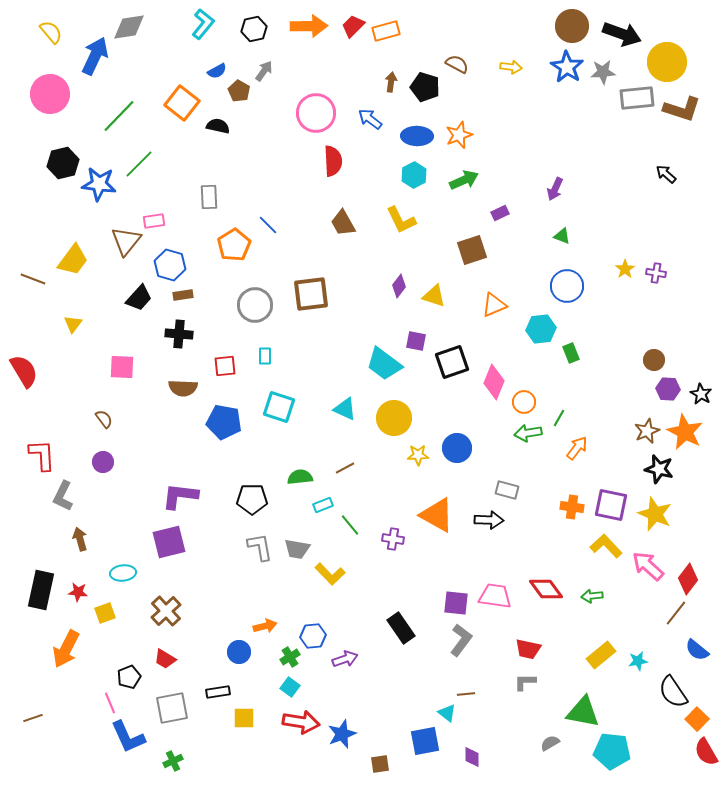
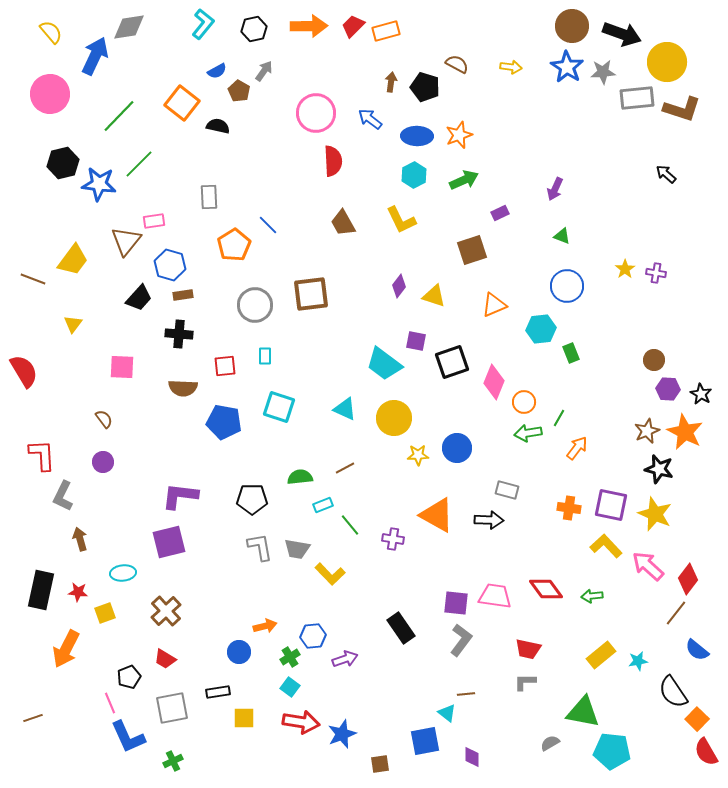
orange cross at (572, 507): moved 3 px left, 1 px down
